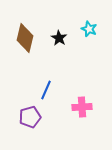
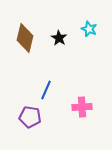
purple pentagon: rotated 25 degrees clockwise
